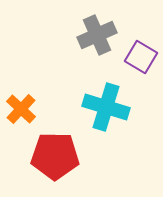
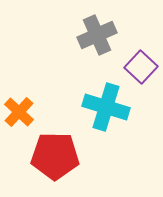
purple square: moved 10 px down; rotated 12 degrees clockwise
orange cross: moved 2 px left, 3 px down
